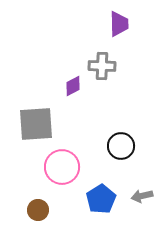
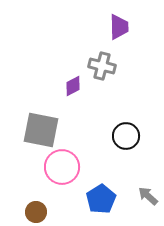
purple trapezoid: moved 3 px down
gray cross: rotated 12 degrees clockwise
gray square: moved 5 px right, 6 px down; rotated 15 degrees clockwise
black circle: moved 5 px right, 10 px up
gray arrow: moved 6 px right; rotated 55 degrees clockwise
brown circle: moved 2 px left, 2 px down
